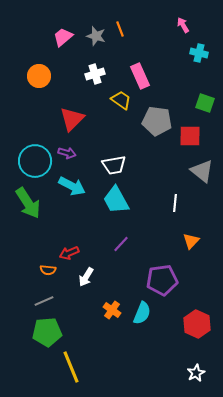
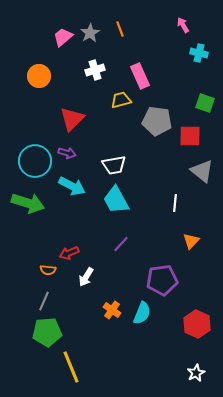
gray star: moved 6 px left, 3 px up; rotated 24 degrees clockwise
white cross: moved 4 px up
yellow trapezoid: rotated 50 degrees counterclockwise
green arrow: rotated 40 degrees counterclockwise
gray line: rotated 42 degrees counterclockwise
